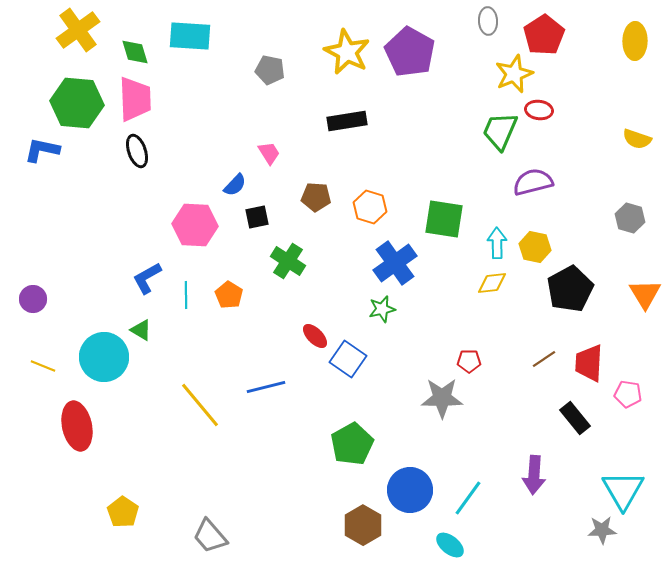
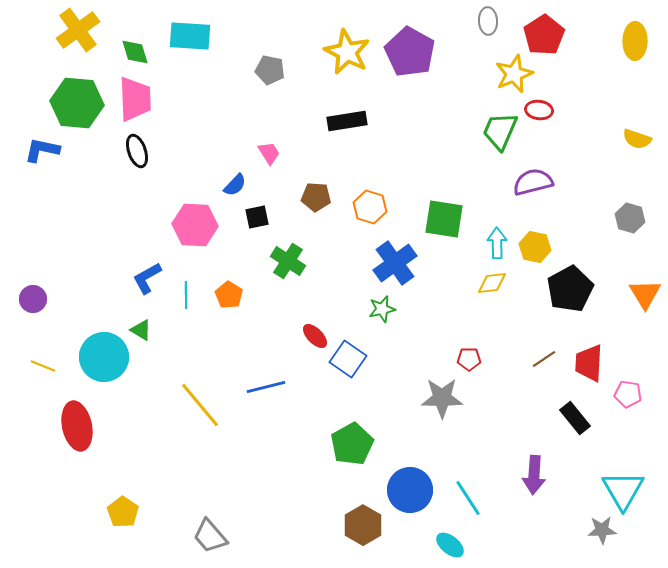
red pentagon at (469, 361): moved 2 px up
cyan line at (468, 498): rotated 69 degrees counterclockwise
